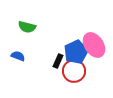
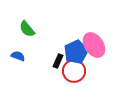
green semicircle: moved 2 px down; rotated 36 degrees clockwise
